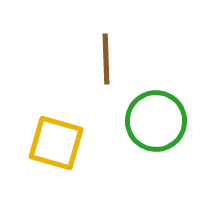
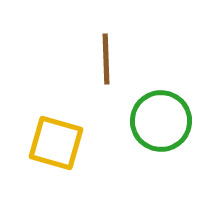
green circle: moved 5 px right
